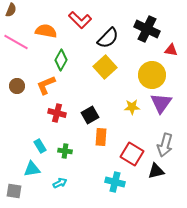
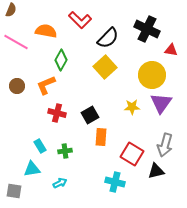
green cross: rotated 16 degrees counterclockwise
